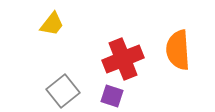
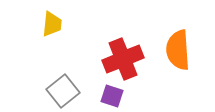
yellow trapezoid: rotated 32 degrees counterclockwise
